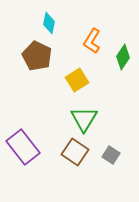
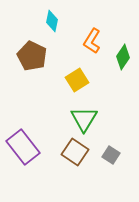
cyan diamond: moved 3 px right, 2 px up
brown pentagon: moved 5 px left
